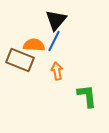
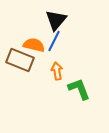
orange semicircle: rotated 10 degrees clockwise
green L-shape: moved 8 px left, 7 px up; rotated 15 degrees counterclockwise
